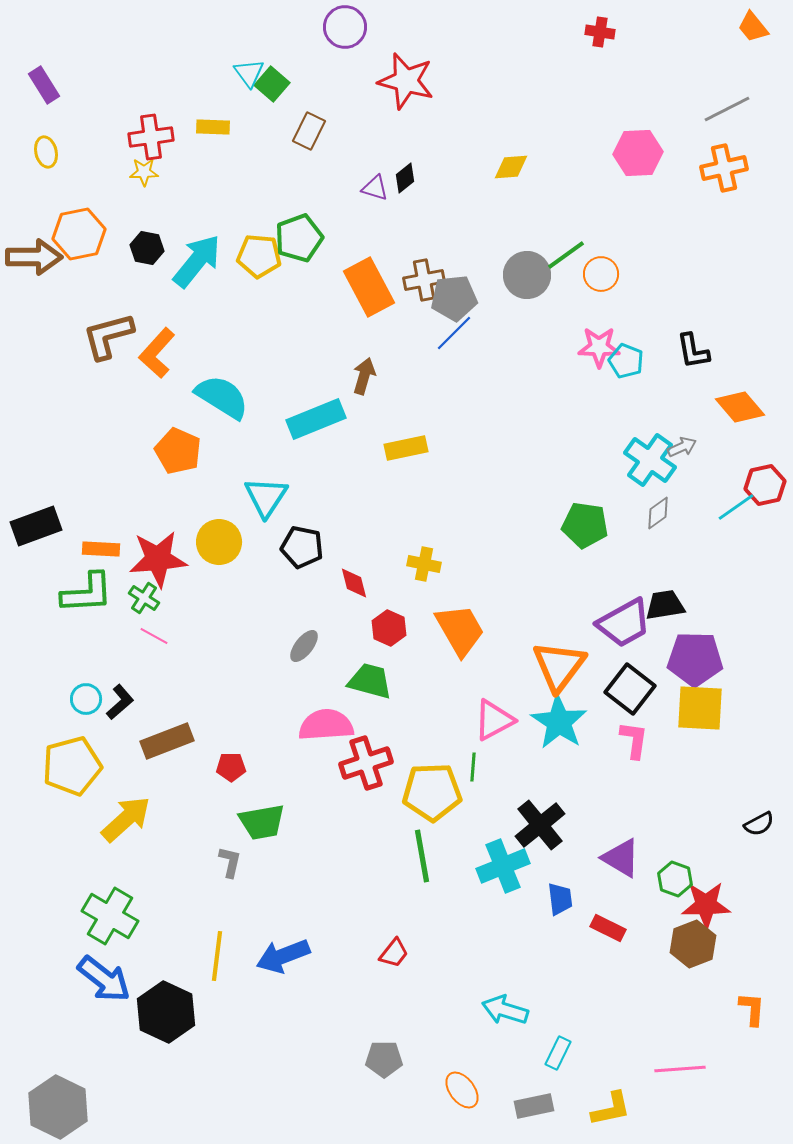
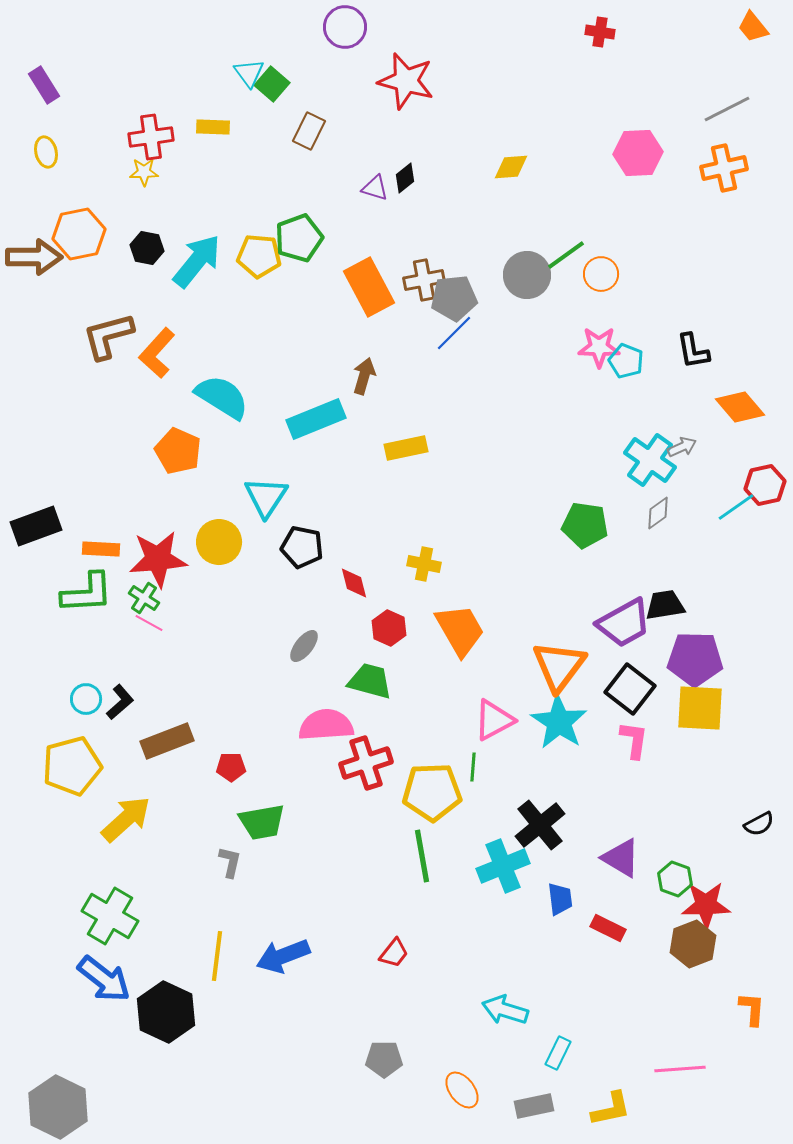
pink line at (154, 636): moved 5 px left, 13 px up
